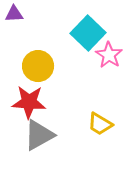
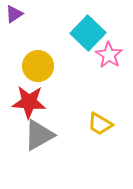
purple triangle: rotated 30 degrees counterclockwise
